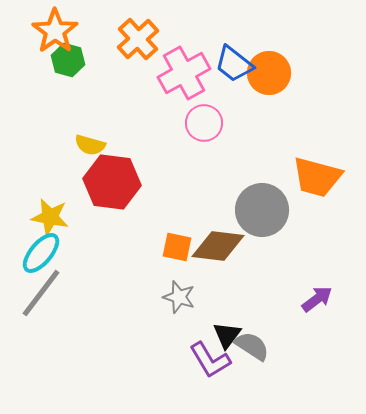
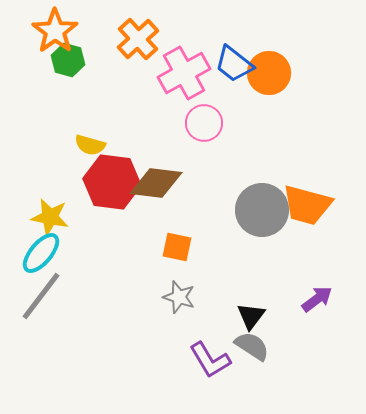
orange trapezoid: moved 10 px left, 28 px down
brown diamond: moved 62 px left, 63 px up
gray line: moved 3 px down
black triangle: moved 24 px right, 19 px up
